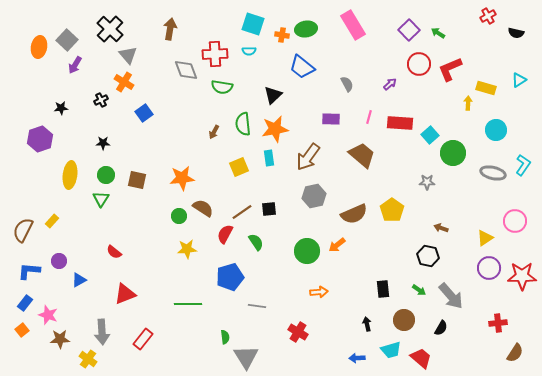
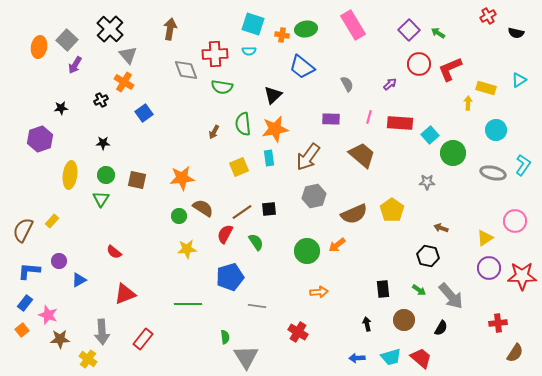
cyan trapezoid at (391, 350): moved 7 px down
